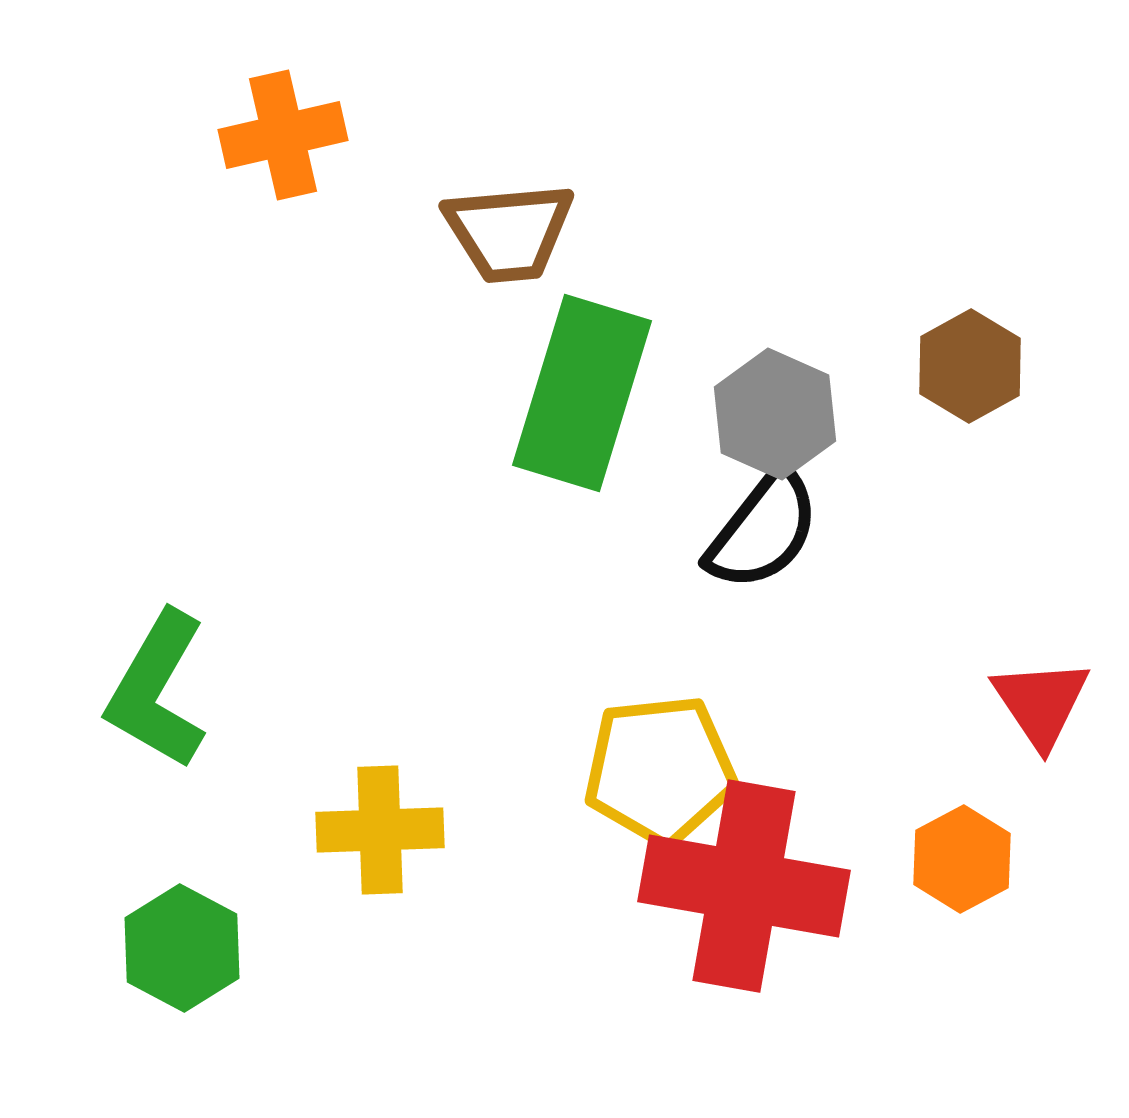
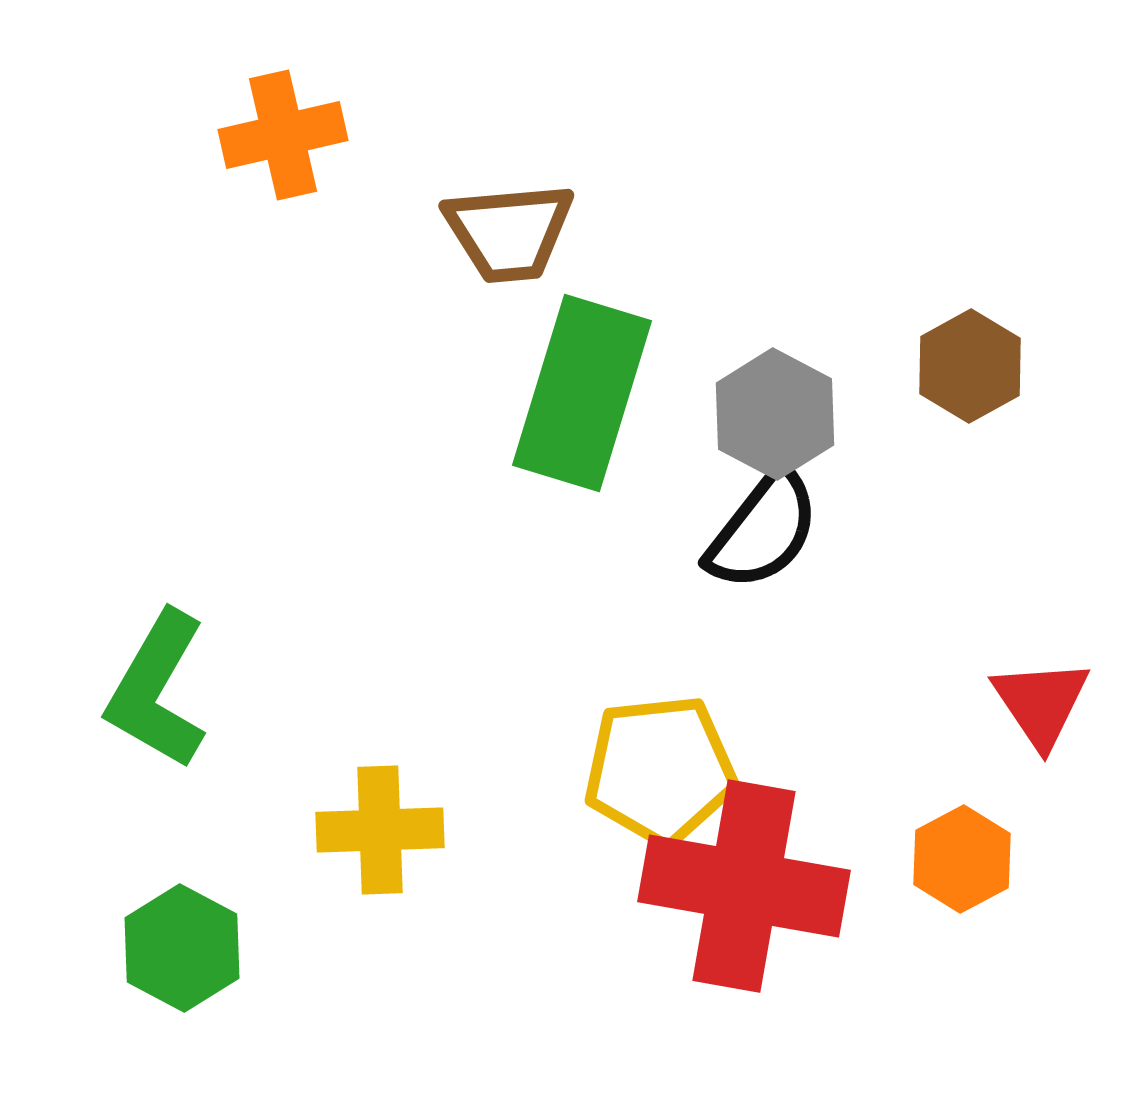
gray hexagon: rotated 4 degrees clockwise
